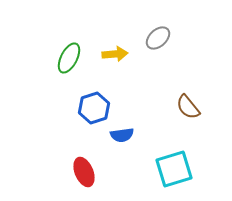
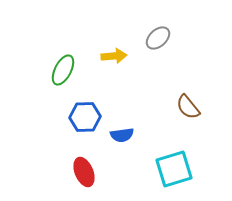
yellow arrow: moved 1 px left, 2 px down
green ellipse: moved 6 px left, 12 px down
blue hexagon: moved 9 px left, 9 px down; rotated 16 degrees clockwise
